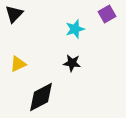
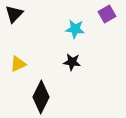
cyan star: rotated 24 degrees clockwise
black star: moved 1 px up
black diamond: rotated 36 degrees counterclockwise
